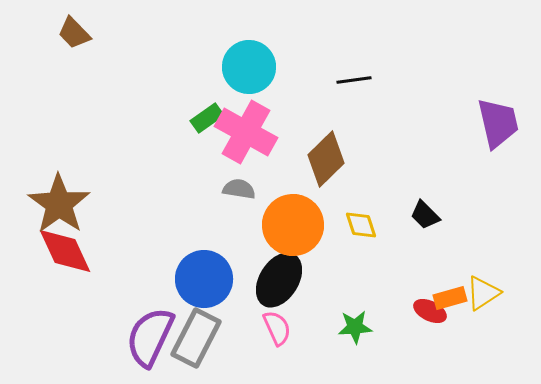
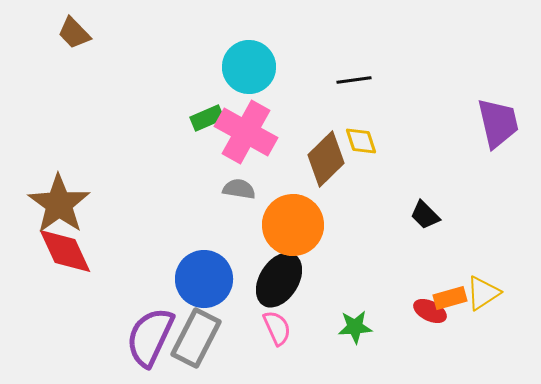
green rectangle: rotated 12 degrees clockwise
yellow diamond: moved 84 px up
